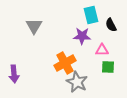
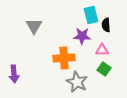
black semicircle: moved 5 px left; rotated 24 degrees clockwise
orange cross: moved 1 px left, 5 px up; rotated 25 degrees clockwise
green square: moved 4 px left, 2 px down; rotated 32 degrees clockwise
